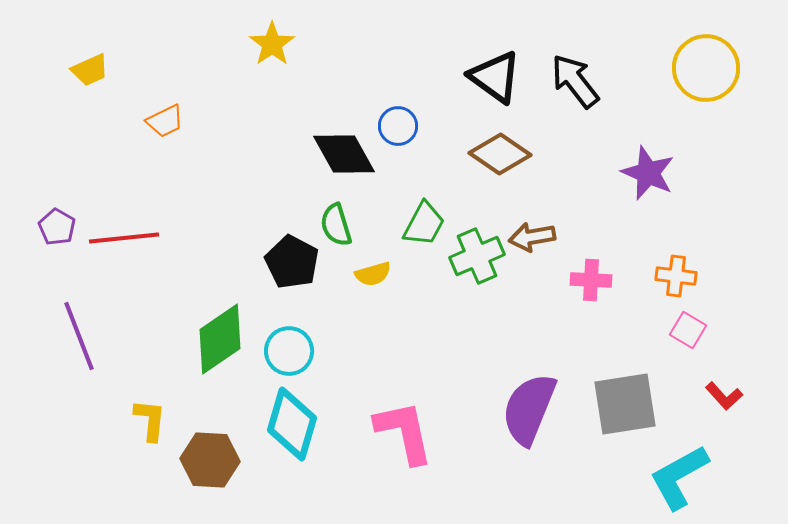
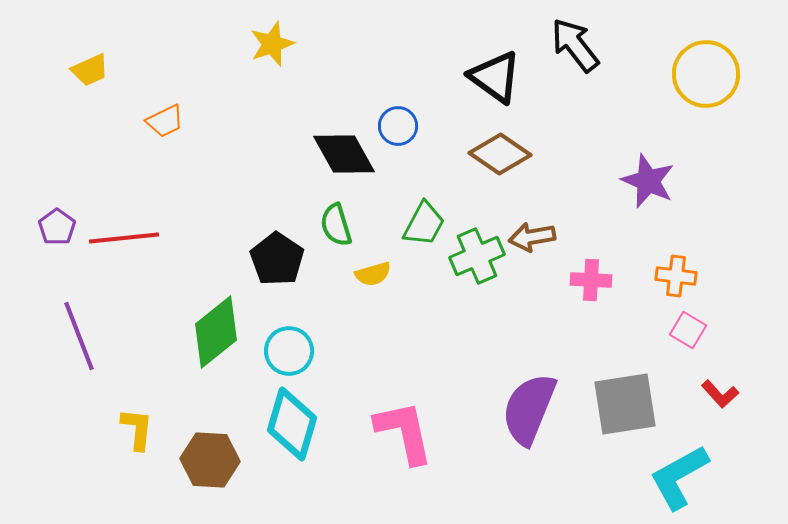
yellow star: rotated 15 degrees clockwise
yellow circle: moved 6 px down
black arrow: moved 36 px up
purple star: moved 8 px down
purple pentagon: rotated 6 degrees clockwise
black pentagon: moved 15 px left, 3 px up; rotated 6 degrees clockwise
green diamond: moved 4 px left, 7 px up; rotated 4 degrees counterclockwise
red L-shape: moved 4 px left, 2 px up
yellow L-shape: moved 13 px left, 9 px down
